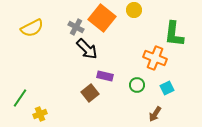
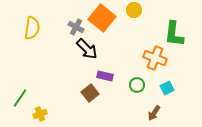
yellow semicircle: rotated 55 degrees counterclockwise
brown arrow: moved 1 px left, 1 px up
